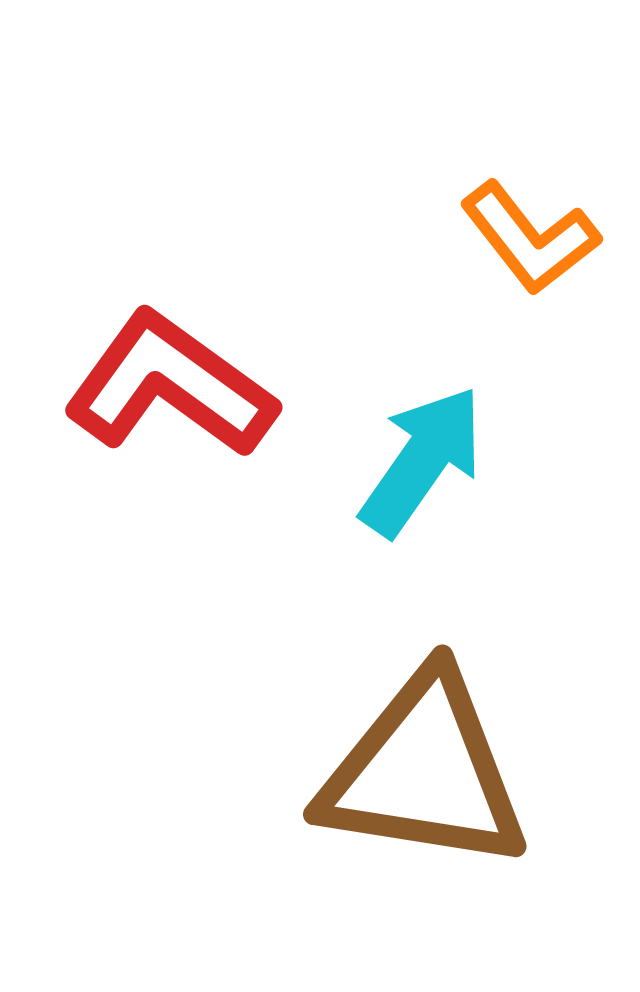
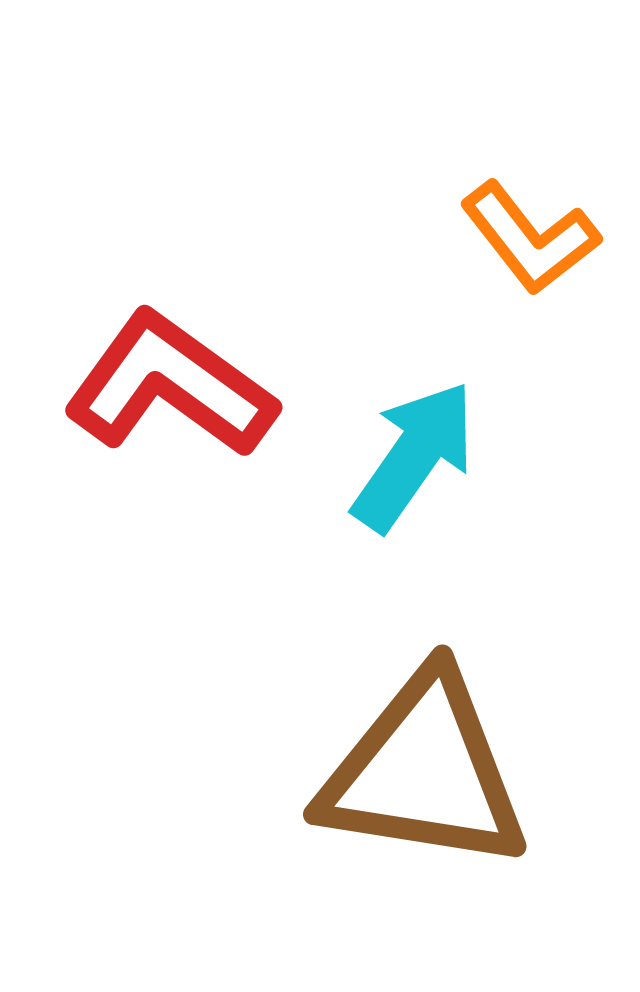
cyan arrow: moved 8 px left, 5 px up
